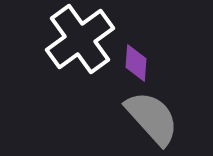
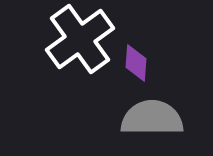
gray semicircle: rotated 48 degrees counterclockwise
